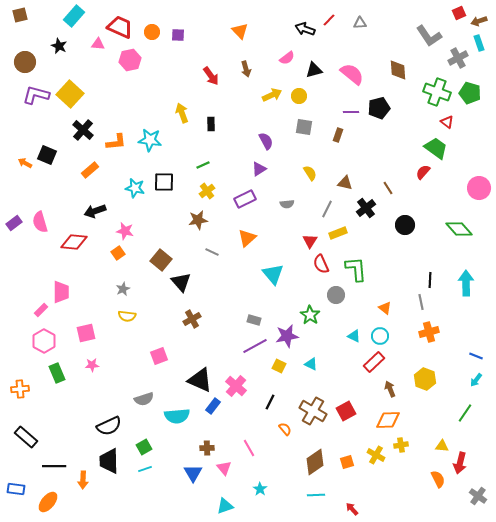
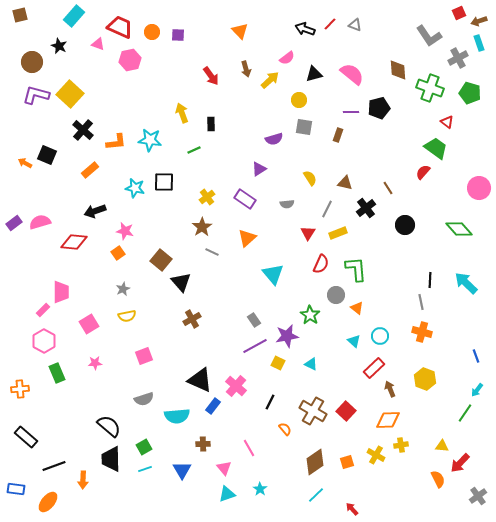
red line at (329, 20): moved 1 px right, 4 px down
gray triangle at (360, 23): moved 5 px left, 2 px down; rotated 24 degrees clockwise
pink triangle at (98, 44): rotated 16 degrees clockwise
brown circle at (25, 62): moved 7 px right
black triangle at (314, 70): moved 4 px down
green cross at (437, 92): moved 7 px left, 4 px up
yellow arrow at (272, 95): moved 2 px left, 15 px up; rotated 18 degrees counterclockwise
yellow circle at (299, 96): moved 4 px down
purple semicircle at (266, 141): moved 8 px right, 2 px up; rotated 102 degrees clockwise
green line at (203, 165): moved 9 px left, 15 px up
yellow semicircle at (310, 173): moved 5 px down
yellow cross at (207, 191): moved 6 px down
purple rectangle at (245, 199): rotated 60 degrees clockwise
brown star at (198, 220): moved 4 px right, 7 px down; rotated 24 degrees counterclockwise
pink semicircle at (40, 222): rotated 90 degrees clockwise
red triangle at (310, 241): moved 2 px left, 8 px up
red semicircle at (321, 264): rotated 132 degrees counterclockwise
cyan arrow at (466, 283): rotated 45 degrees counterclockwise
orange triangle at (385, 308): moved 28 px left
pink rectangle at (41, 310): moved 2 px right
yellow semicircle at (127, 316): rotated 18 degrees counterclockwise
gray rectangle at (254, 320): rotated 40 degrees clockwise
orange cross at (429, 332): moved 7 px left; rotated 30 degrees clockwise
pink square at (86, 333): moved 3 px right, 9 px up; rotated 18 degrees counterclockwise
cyan triangle at (354, 336): moved 5 px down; rotated 16 degrees clockwise
pink square at (159, 356): moved 15 px left
blue line at (476, 356): rotated 48 degrees clockwise
red rectangle at (374, 362): moved 6 px down
pink star at (92, 365): moved 3 px right, 2 px up
yellow square at (279, 366): moved 1 px left, 3 px up
cyan arrow at (476, 380): moved 1 px right, 10 px down
red square at (346, 411): rotated 18 degrees counterclockwise
black semicircle at (109, 426): rotated 115 degrees counterclockwise
brown cross at (207, 448): moved 4 px left, 4 px up
black trapezoid at (109, 461): moved 2 px right, 2 px up
red arrow at (460, 463): rotated 30 degrees clockwise
black line at (54, 466): rotated 20 degrees counterclockwise
blue triangle at (193, 473): moved 11 px left, 3 px up
cyan line at (316, 495): rotated 42 degrees counterclockwise
gray cross at (478, 496): rotated 18 degrees clockwise
cyan triangle at (225, 506): moved 2 px right, 12 px up
